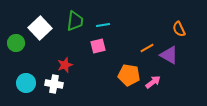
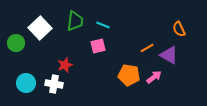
cyan line: rotated 32 degrees clockwise
pink arrow: moved 1 px right, 5 px up
